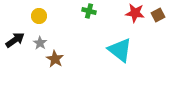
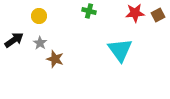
red star: rotated 12 degrees counterclockwise
black arrow: moved 1 px left
cyan triangle: rotated 16 degrees clockwise
brown star: rotated 12 degrees counterclockwise
